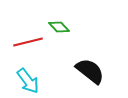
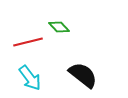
black semicircle: moved 7 px left, 4 px down
cyan arrow: moved 2 px right, 3 px up
